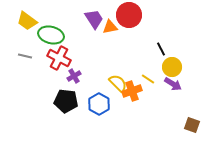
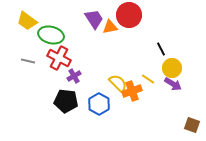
gray line: moved 3 px right, 5 px down
yellow circle: moved 1 px down
